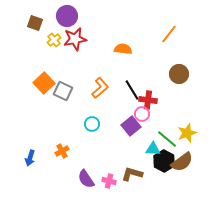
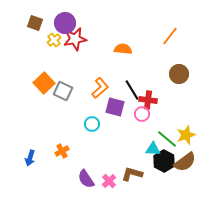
purple circle: moved 2 px left, 7 px down
orange line: moved 1 px right, 2 px down
purple square: moved 16 px left, 19 px up; rotated 36 degrees counterclockwise
yellow star: moved 1 px left, 2 px down
brown semicircle: moved 3 px right
pink cross: rotated 32 degrees clockwise
